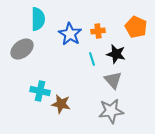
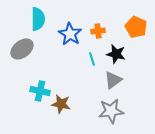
gray triangle: rotated 36 degrees clockwise
